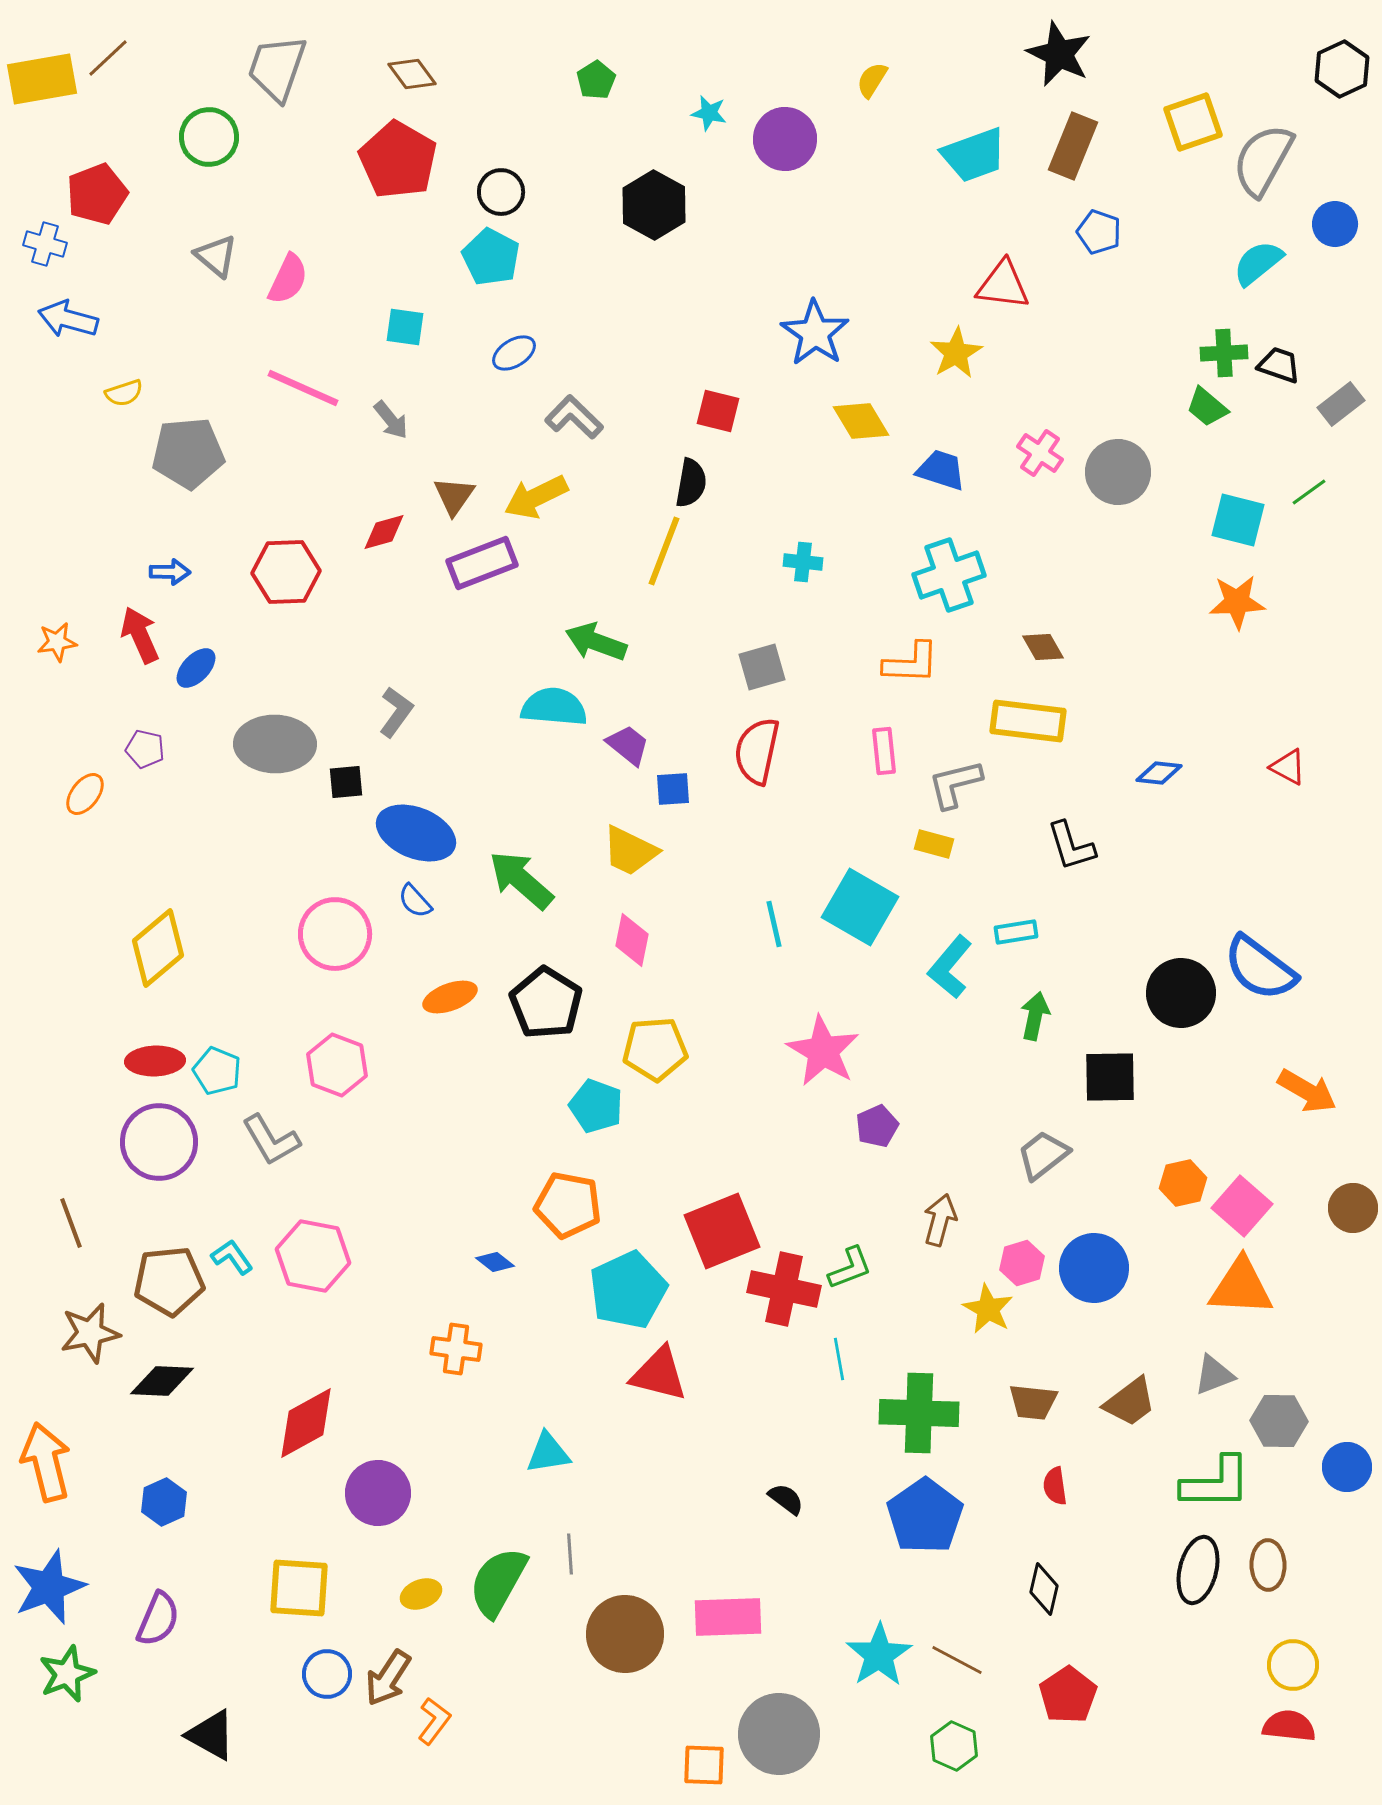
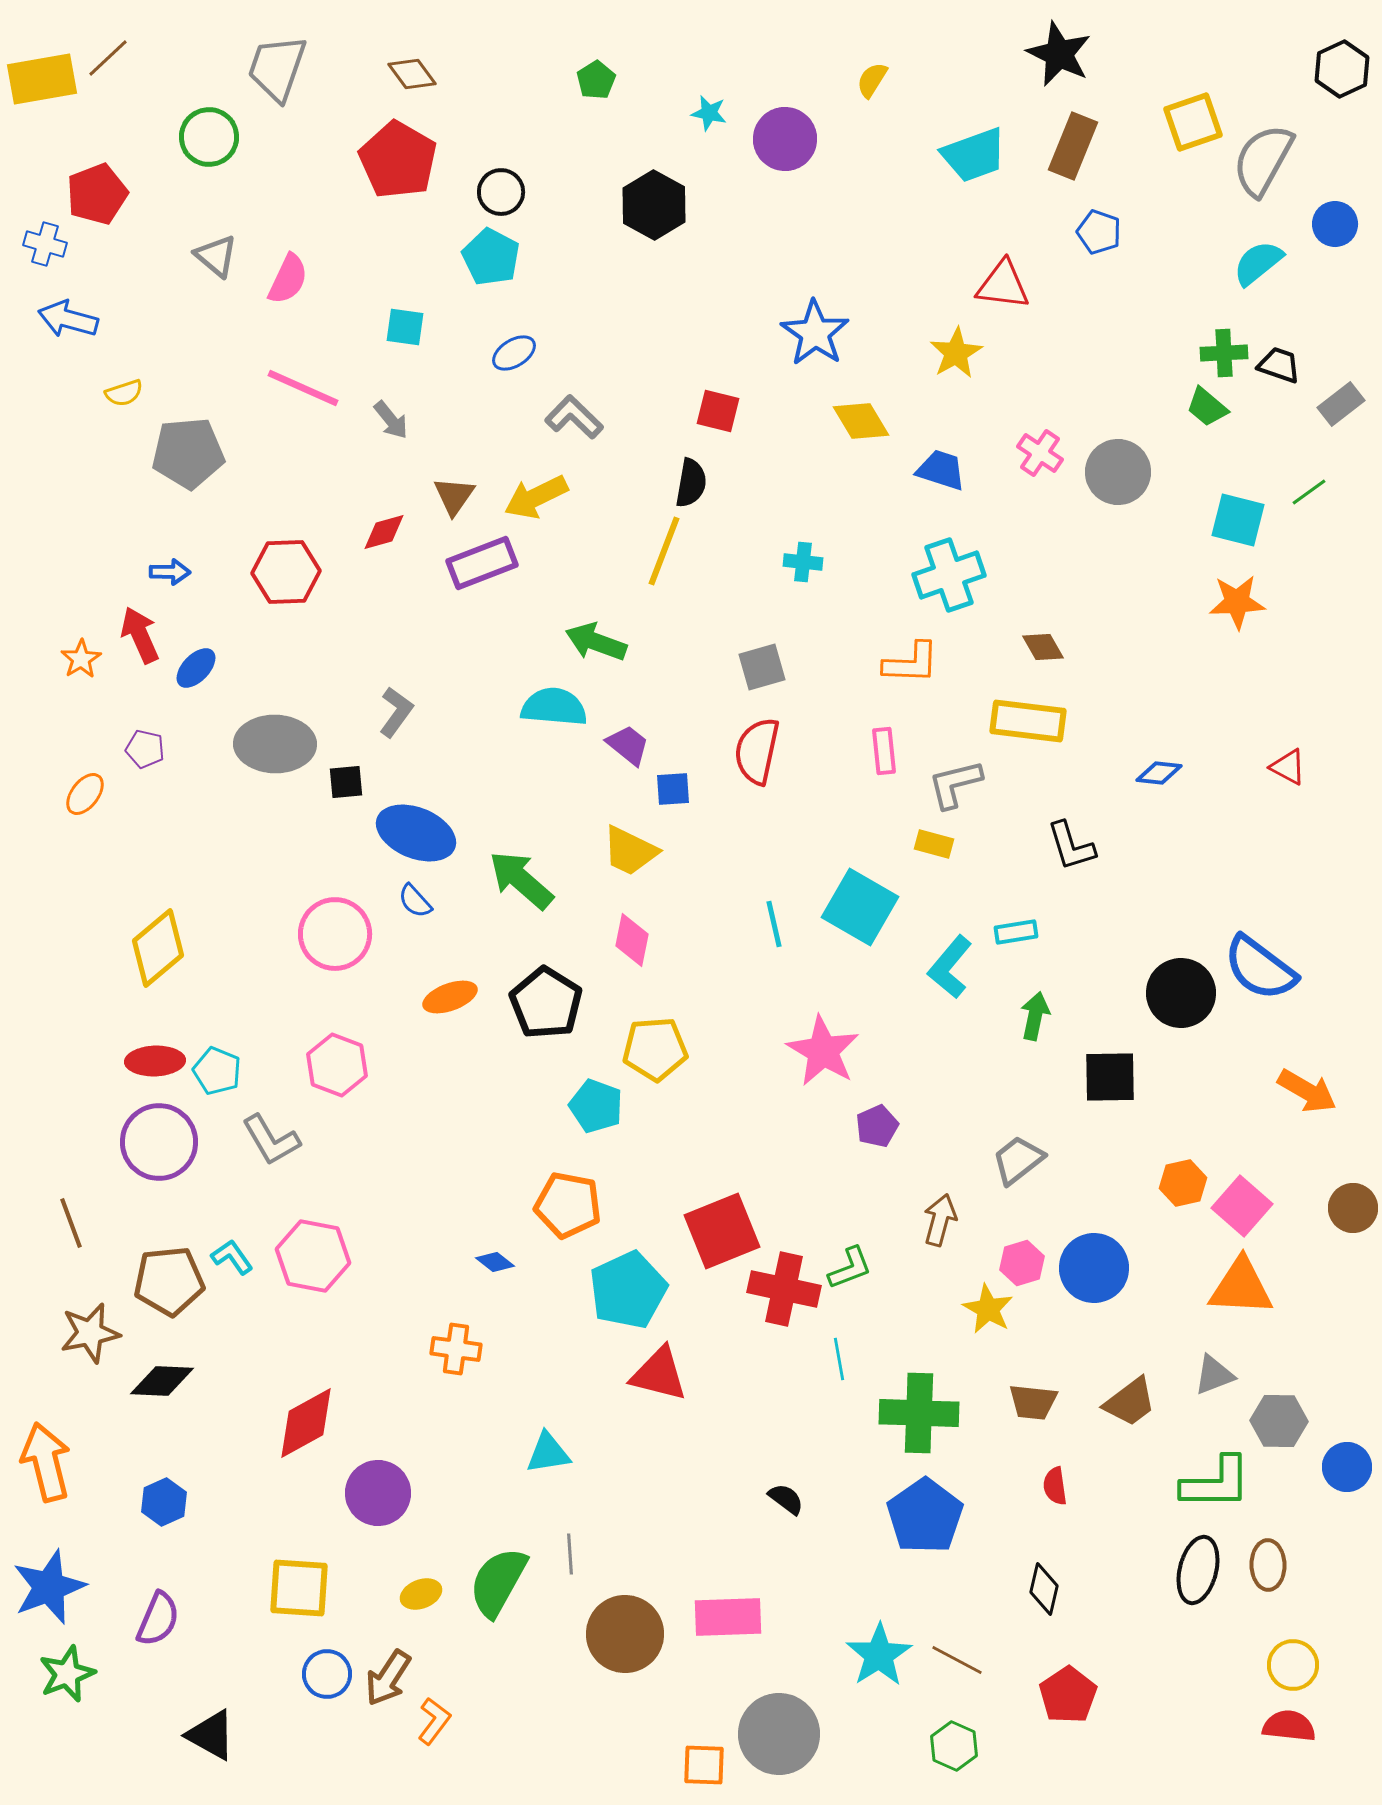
orange star at (57, 642): moved 24 px right, 17 px down; rotated 24 degrees counterclockwise
gray trapezoid at (1043, 1155): moved 25 px left, 5 px down
